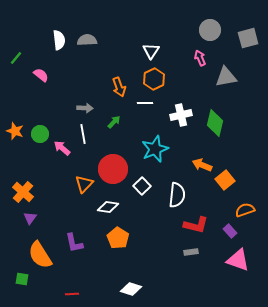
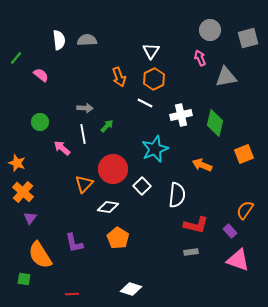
orange arrow at (119, 87): moved 10 px up
white line at (145, 103): rotated 28 degrees clockwise
green arrow at (114, 122): moved 7 px left, 4 px down
orange star at (15, 131): moved 2 px right, 32 px down
green circle at (40, 134): moved 12 px up
orange square at (225, 180): moved 19 px right, 26 px up; rotated 18 degrees clockwise
orange semicircle at (245, 210): rotated 36 degrees counterclockwise
green square at (22, 279): moved 2 px right
